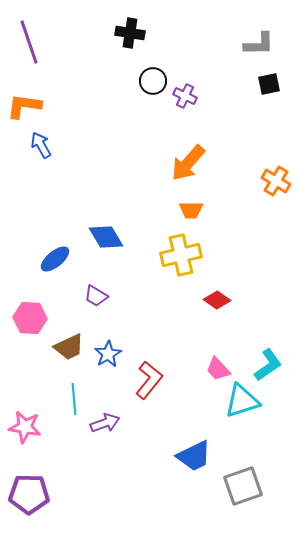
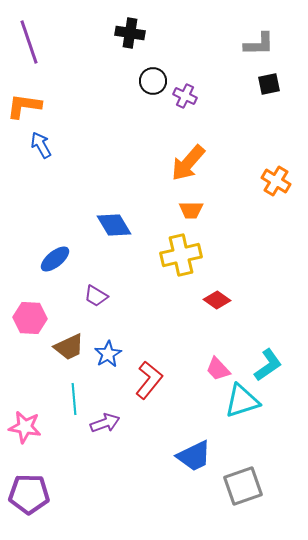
blue diamond: moved 8 px right, 12 px up
